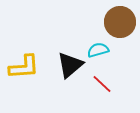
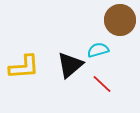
brown circle: moved 2 px up
